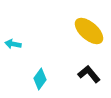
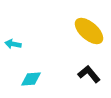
cyan diamond: moved 9 px left; rotated 50 degrees clockwise
